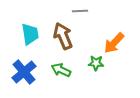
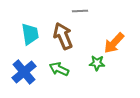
green star: moved 1 px right
green arrow: moved 2 px left, 1 px up
